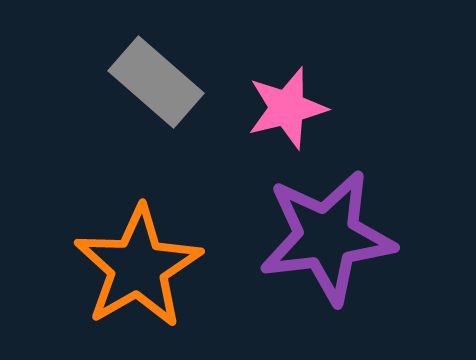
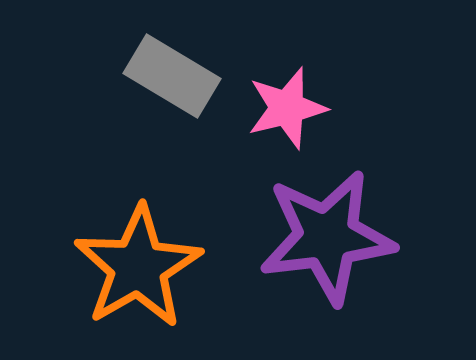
gray rectangle: moved 16 px right, 6 px up; rotated 10 degrees counterclockwise
